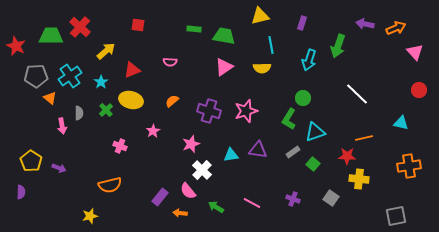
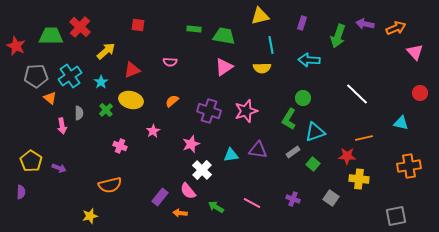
green arrow at (338, 46): moved 10 px up
cyan arrow at (309, 60): rotated 75 degrees clockwise
red circle at (419, 90): moved 1 px right, 3 px down
